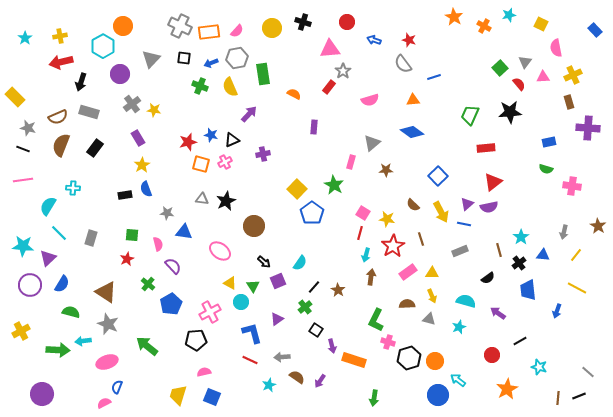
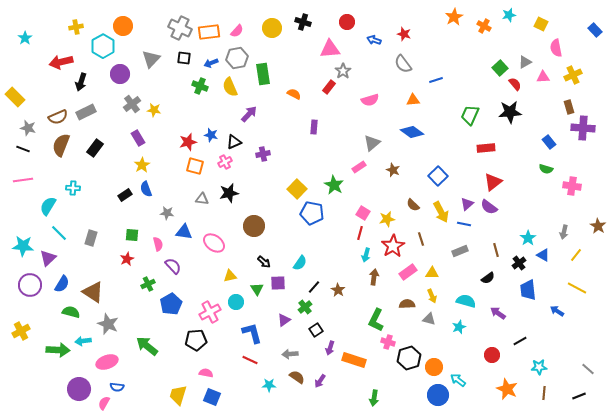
orange star at (454, 17): rotated 12 degrees clockwise
gray cross at (180, 26): moved 2 px down
yellow cross at (60, 36): moved 16 px right, 9 px up
red star at (409, 40): moved 5 px left, 6 px up
gray triangle at (525, 62): rotated 24 degrees clockwise
blue line at (434, 77): moved 2 px right, 3 px down
red semicircle at (519, 84): moved 4 px left
brown rectangle at (569, 102): moved 5 px down
gray rectangle at (89, 112): moved 3 px left; rotated 42 degrees counterclockwise
purple cross at (588, 128): moved 5 px left
black triangle at (232, 140): moved 2 px right, 2 px down
blue rectangle at (549, 142): rotated 64 degrees clockwise
pink rectangle at (351, 162): moved 8 px right, 5 px down; rotated 40 degrees clockwise
orange square at (201, 164): moved 6 px left, 2 px down
brown star at (386, 170): moved 7 px right; rotated 24 degrees clockwise
black rectangle at (125, 195): rotated 24 degrees counterclockwise
black star at (226, 201): moved 3 px right, 8 px up; rotated 12 degrees clockwise
purple semicircle at (489, 207): rotated 48 degrees clockwise
blue pentagon at (312, 213): rotated 25 degrees counterclockwise
yellow star at (387, 219): rotated 21 degrees counterclockwise
cyan star at (521, 237): moved 7 px right, 1 px down
brown line at (499, 250): moved 3 px left
pink ellipse at (220, 251): moved 6 px left, 8 px up
blue triangle at (543, 255): rotated 24 degrees clockwise
brown arrow at (371, 277): moved 3 px right
purple square at (278, 281): moved 2 px down; rotated 21 degrees clockwise
yellow triangle at (230, 283): moved 7 px up; rotated 40 degrees counterclockwise
green cross at (148, 284): rotated 24 degrees clockwise
green triangle at (253, 286): moved 4 px right, 3 px down
brown triangle at (106, 292): moved 13 px left
cyan circle at (241, 302): moved 5 px left
blue arrow at (557, 311): rotated 104 degrees clockwise
purple triangle at (277, 319): moved 7 px right, 1 px down
black square at (316, 330): rotated 24 degrees clockwise
purple arrow at (332, 346): moved 2 px left, 2 px down; rotated 32 degrees clockwise
gray arrow at (282, 357): moved 8 px right, 3 px up
orange circle at (435, 361): moved 1 px left, 6 px down
cyan star at (539, 367): rotated 21 degrees counterclockwise
pink semicircle at (204, 372): moved 2 px right, 1 px down; rotated 24 degrees clockwise
gray line at (588, 372): moved 3 px up
cyan star at (269, 385): rotated 24 degrees clockwise
blue semicircle at (117, 387): rotated 104 degrees counterclockwise
orange star at (507, 389): rotated 20 degrees counterclockwise
purple circle at (42, 394): moved 37 px right, 5 px up
brown line at (558, 398): moved 14 px left, 5 px up
pink semicircle at (104, 403): rotated 32 degrees counterclockwise
